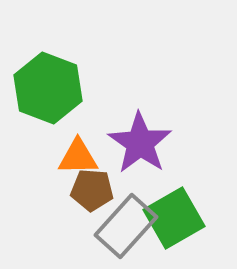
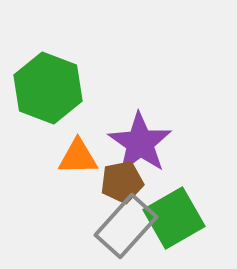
brown pentagon: moved 30 px right, 8 px up; rotated 15 degrees counterclockwise
